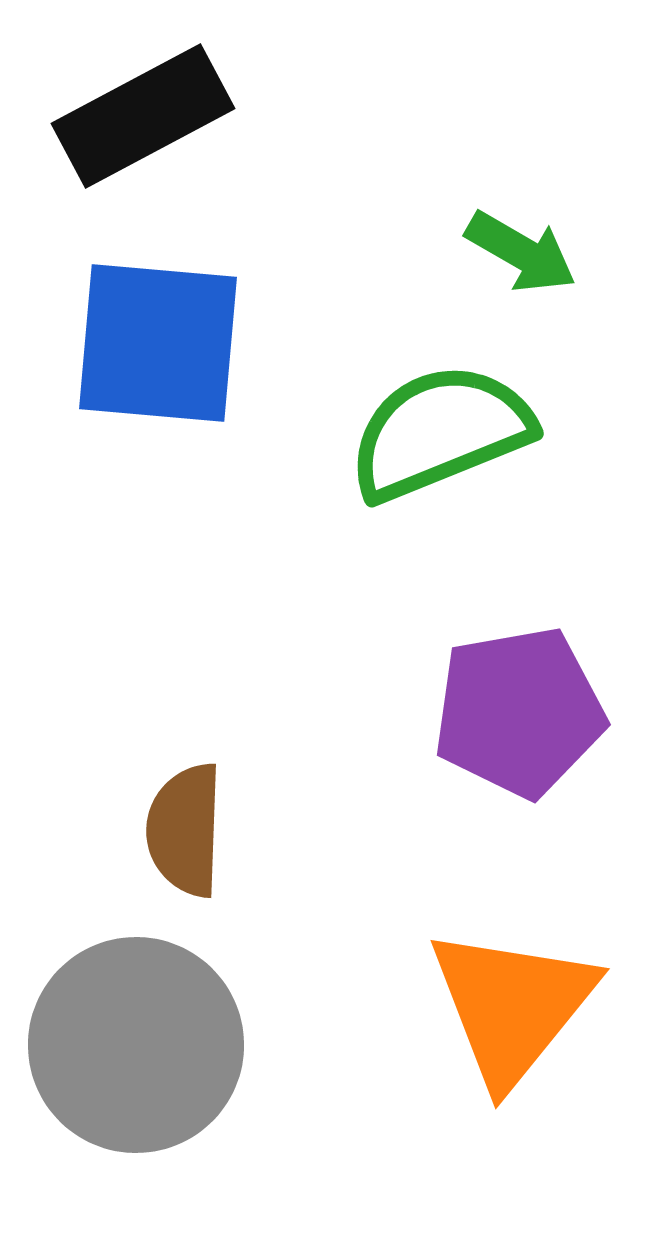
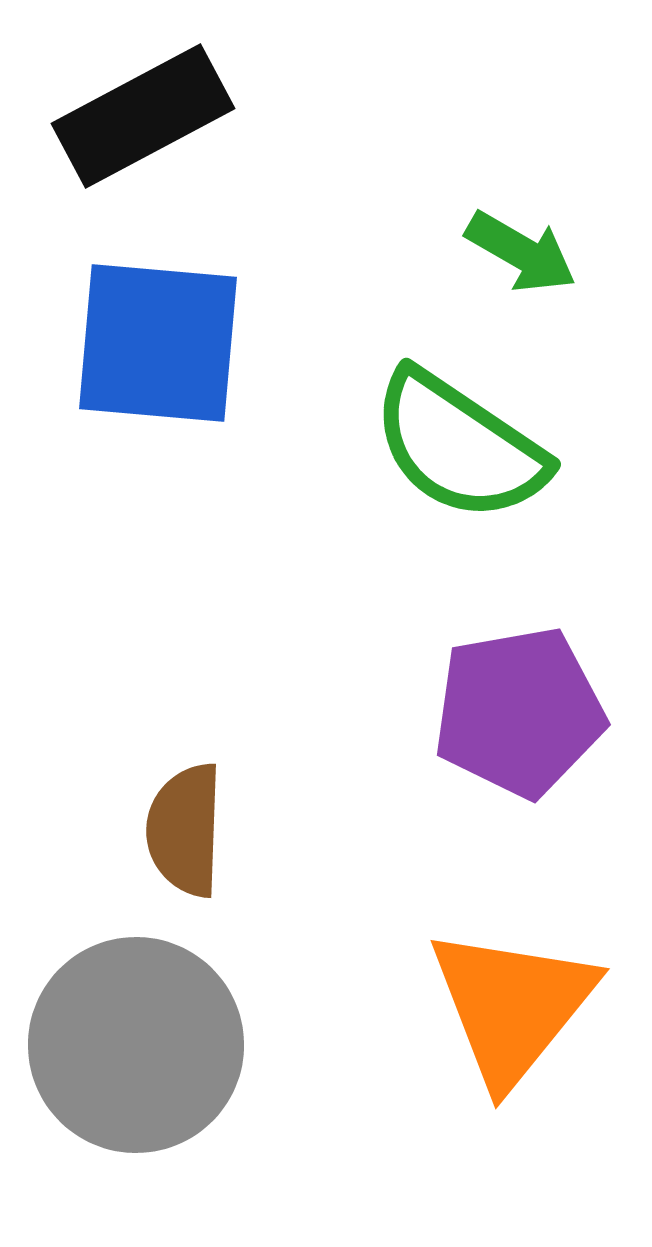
green semicircle: moved 19 px right, 14 px down; rotated 124 degrees counterclockwise
